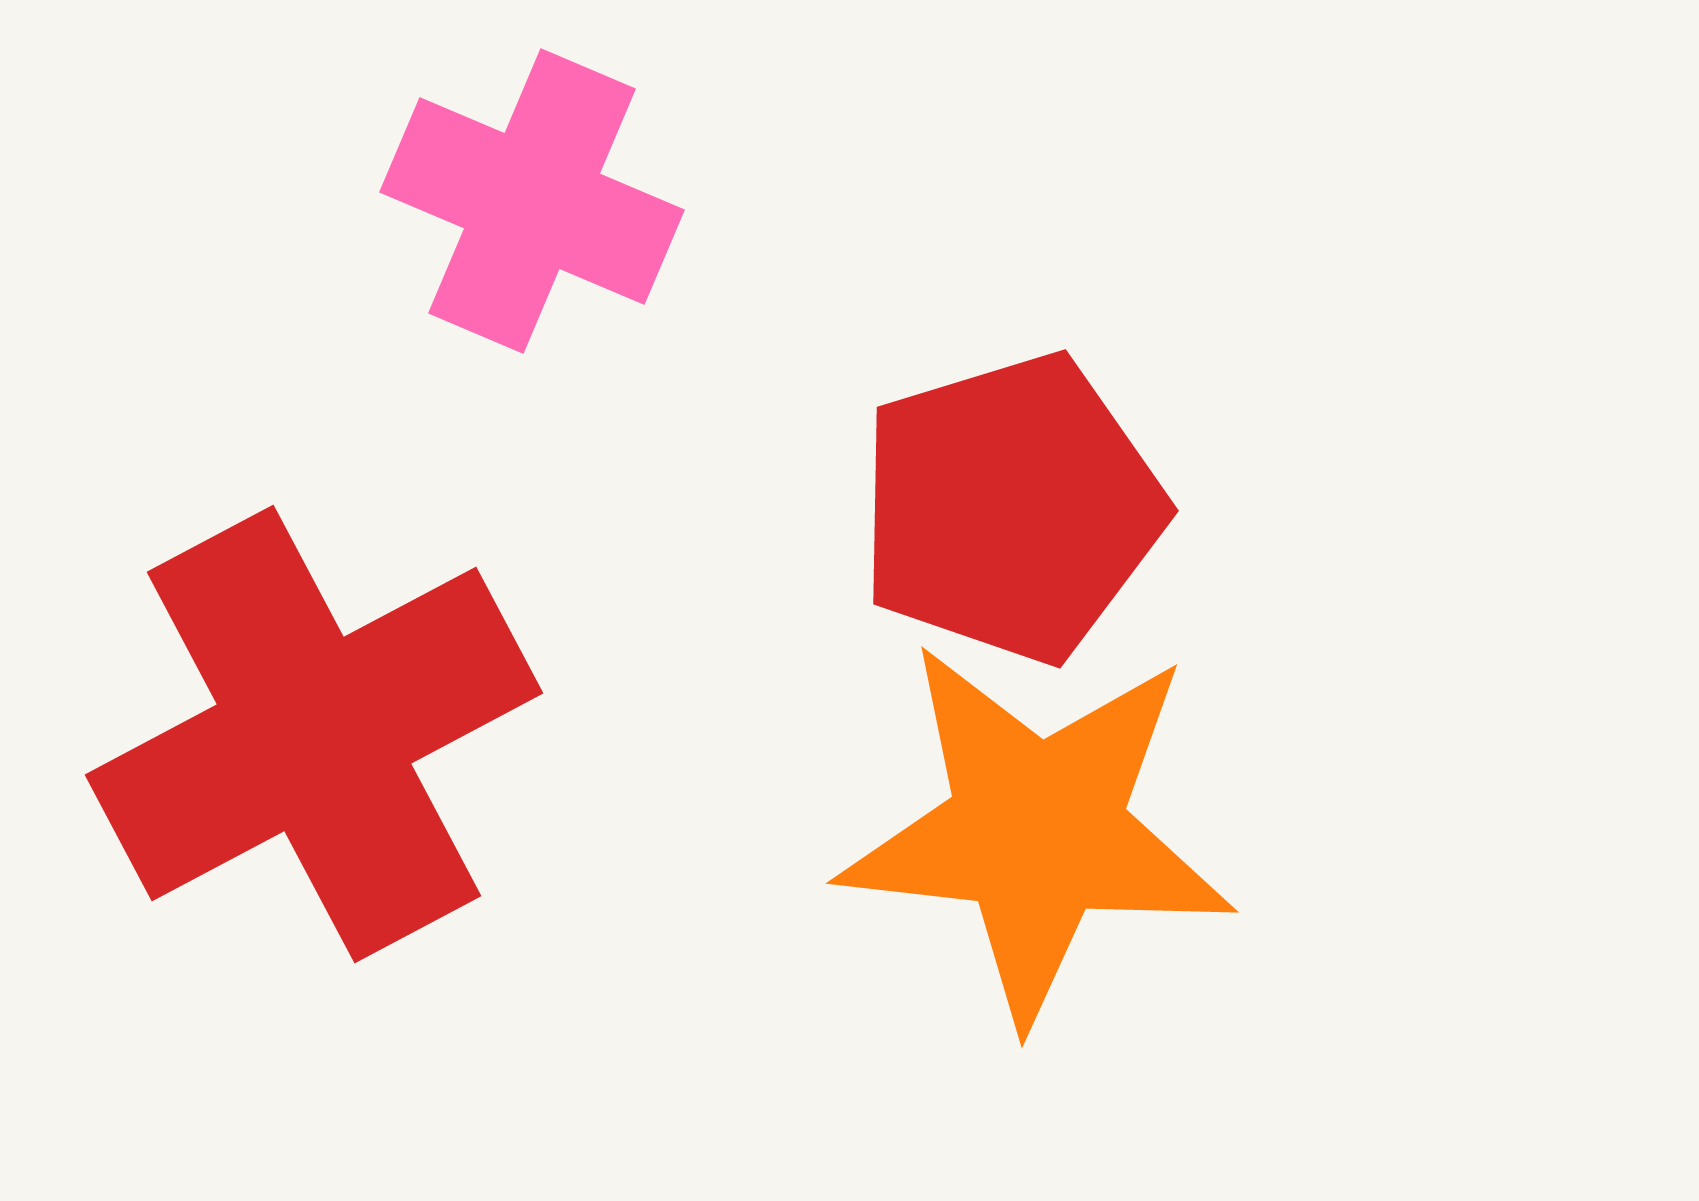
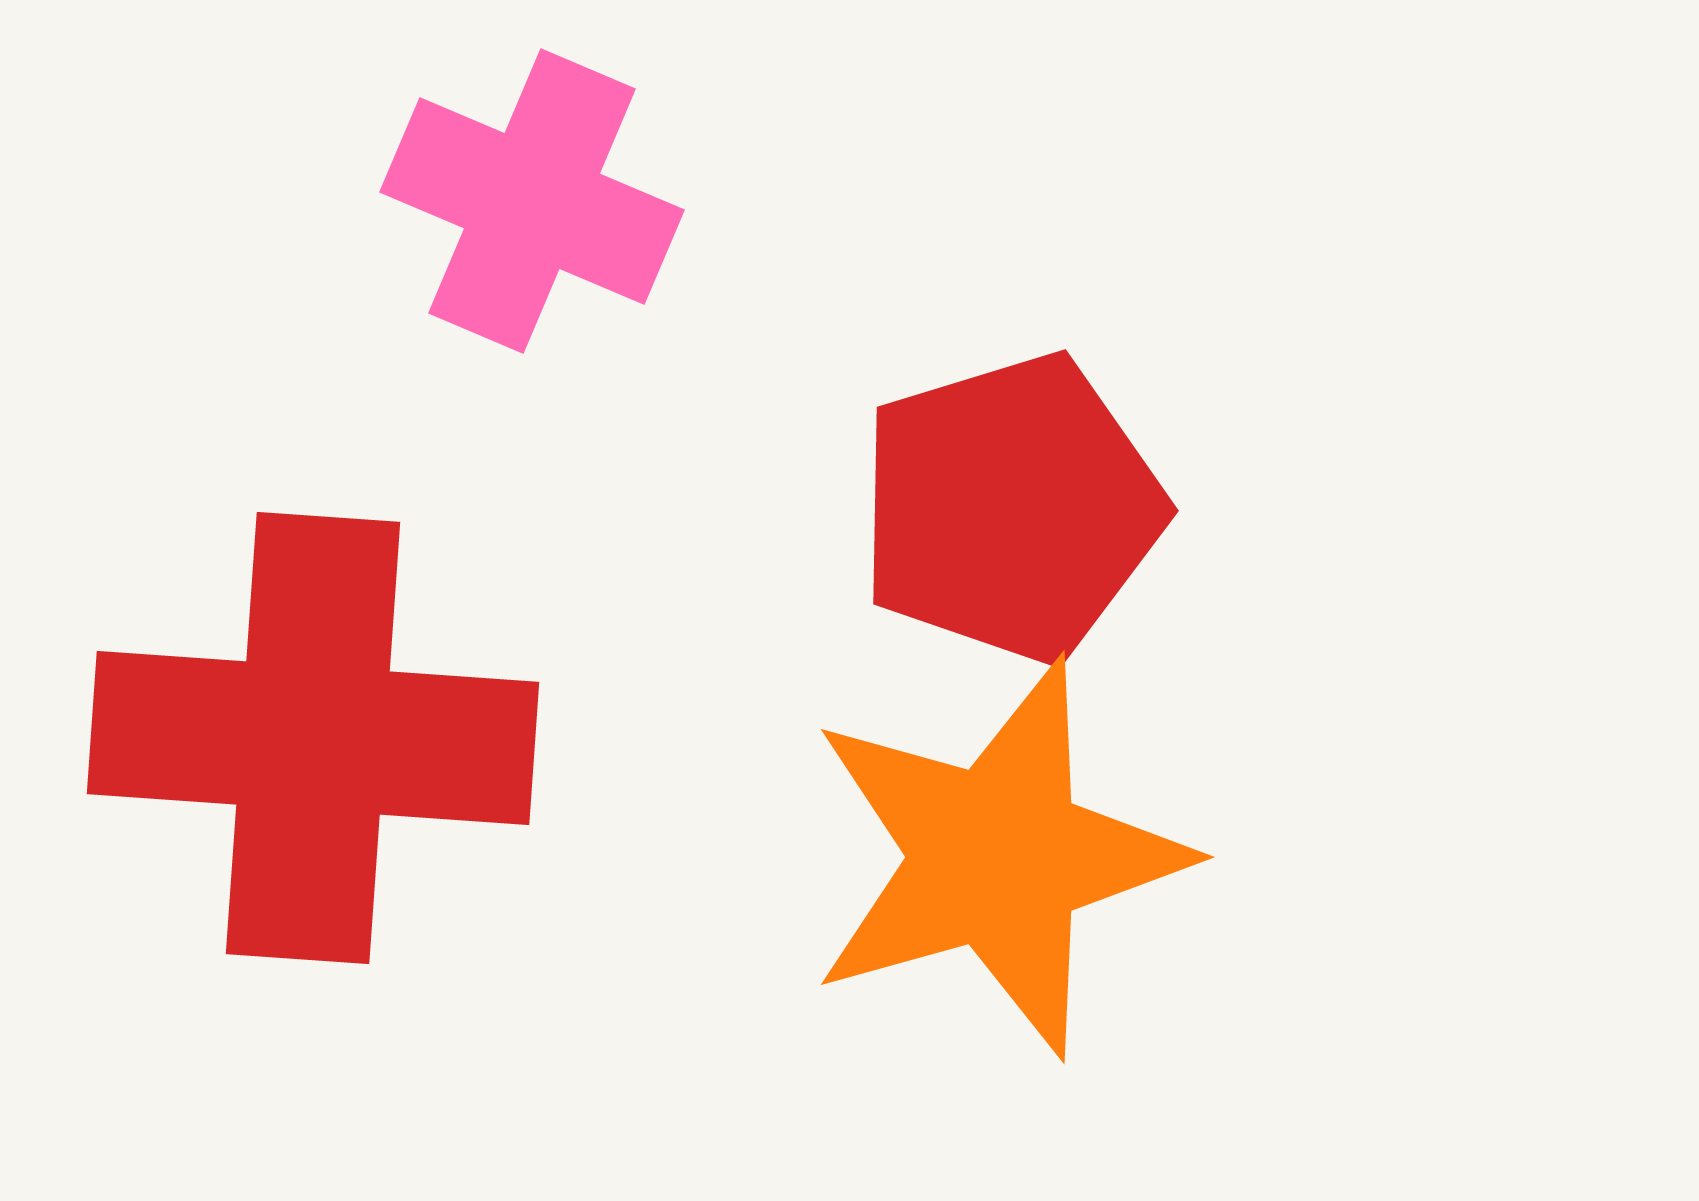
red cross: moved 1 px left, 4 px down; rotated 32 degrees clockwise
orange star: moved 40 px left, 26 px down; rotated 22 degrees counterclockwise
